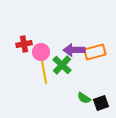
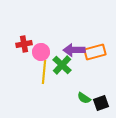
yellow line: rotated 15 degrees clockwise
